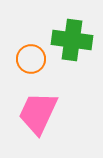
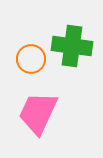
green cross: moved 6 px down
